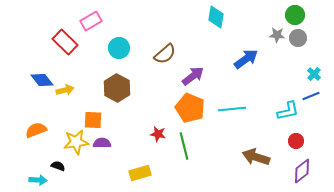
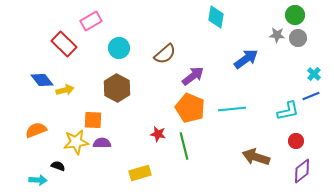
red rectangle: moved 1 px left, 2 px down
